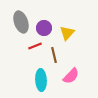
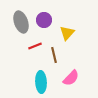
purple circle: moved 8 px up
pink semicircle: moved 2 px down
cyan ellipse: moved 2 px down
